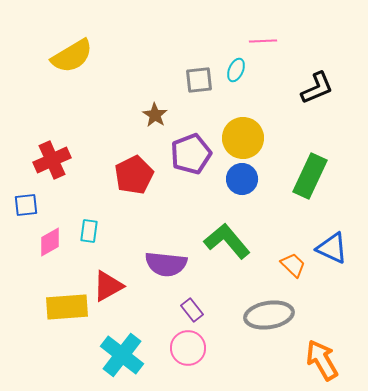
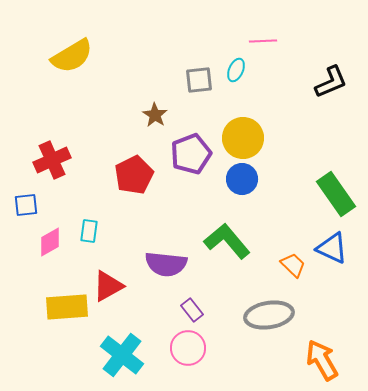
black L-shape: moved 14 px right, 6 px up
green rectangle: moved 26 px right, 18 px down; rotated 60 degrees counterclockwise
